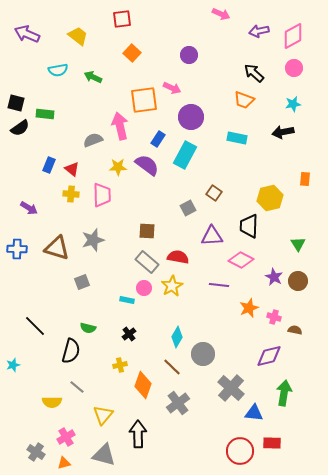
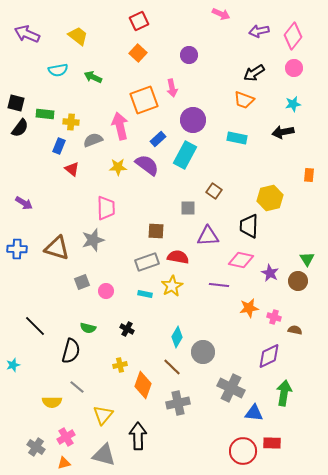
red square at (122, 19): moved 17 px right, 2 px down; rotated 18 degrees counterclockwise
pink diamond at (293, 36): rotated 24 degrees counterclockwise
orange square at (132, 53): moved 6 px right
black arrow at (254, 73): rotated 75 degrees counterclockwise
pink arrow at (172, 88): rotated 54 degrees clockwise
orange square at (144, 100): rotated 12 degrees counterclockwise
purple circle at (191, 117): moved 2 px right, 3 px down
black semicircle at (20, 128): rotated 18 degrees counterclockwise
blue rectangle at (158, 139): rotated 14 degrees clockwise
blue rectangle at (49, 165): moved 10 px right, 19 px up
orange rectangle at (305, 179): moved 4 px right, 4 px up
brown square at (214, 193): moved 2 px up
yellow cross at (71, 194): moved 72 px up
pink trapezoid at (102, 195): moved 4 px right, 13 px down
purple arrow at (29, 208): moved 5 px left, 5 px up
gray square at (188, 208): rotated 28 degrees clockwise
brown square at (147, 231): moved 9 px right
purple triangle at (212, 236): moved 4 px left
green triangle at (298, 244): moved 9 px right, 15 px down
pink diamond at (241, 260): rotated 15 degrees counterclockwise
gray rectangle at (147, 262): rotated 60 degrees counterclockwise
purple star at (274, 277): moved 4 px left, 4 px up
pink circle at (144, 288): moved 38 px left, 3 px down
cyan rectangle at (127, 300): moved 18 px right, 6 px up
orange star at (249, 308): rotated 12 degrees clockwise
black cross at (129, 334): moved 2 px left, 5 px up; rotated 24 degrees counterclockwise
gray circle at (203, 354): moved 2 px up
purple diamond at (269, 356): rotated 12 degrees counterclockwise
gray cross at (231, 388): rotated 16 degrees counterclockwise
gray cross at (178, 403): rotated 25 degrees clockwise
black arrow at (138, 434): moved 2 px down
red circle at (240, 451): moved 3 px right
gray cross at (36, 452): moved 5 px up
